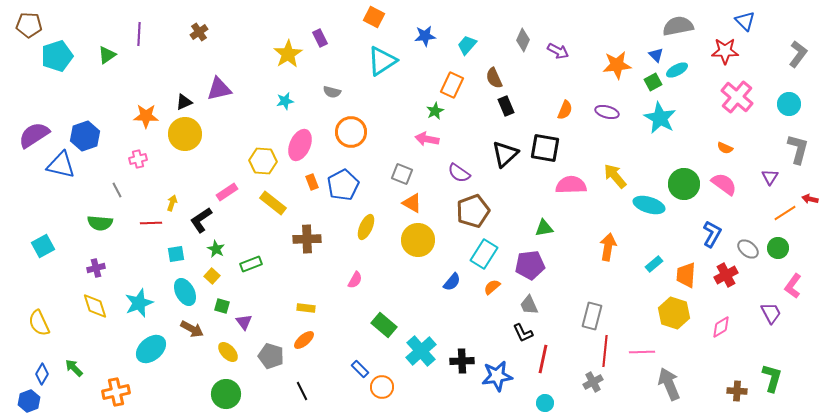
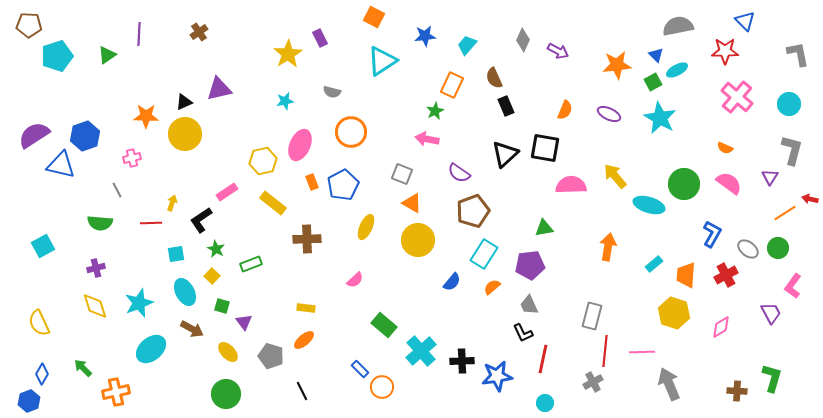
gray L-shape at (798, 54): rotated 48 degrees counterclockwise
purple ellipse at (607, 112): moved 2 px right, 2 px down; rotated 10 degrees clockwise
gray L-shape at (798, 149): moved 6 px left, 1 px down
pink cross at (138, 159): moved 6 px left, 1 px up
yellow hexagon at (263, 161): rotated 16 degrees counterclockwise
pink semicircle at (724, 184): moved 5 px right, 1 px up
pink semicircle at (355, 280): rotated 18 degrees clockwise
green arrow at (74, 368): moved 9 px right
